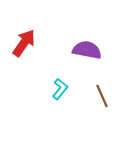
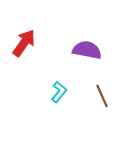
cyan L-shape: moved 1 px left, 3 px down
